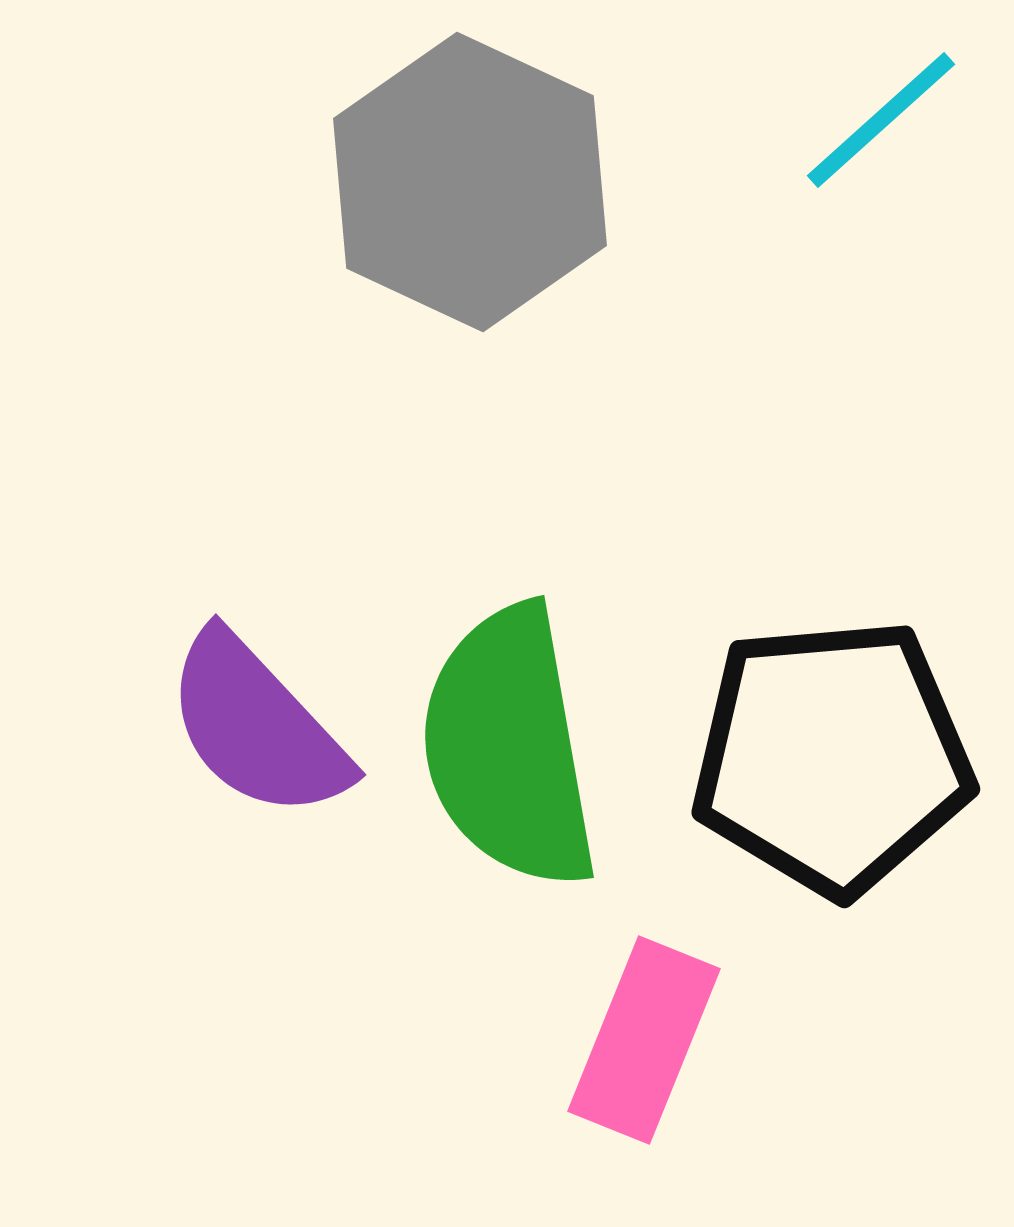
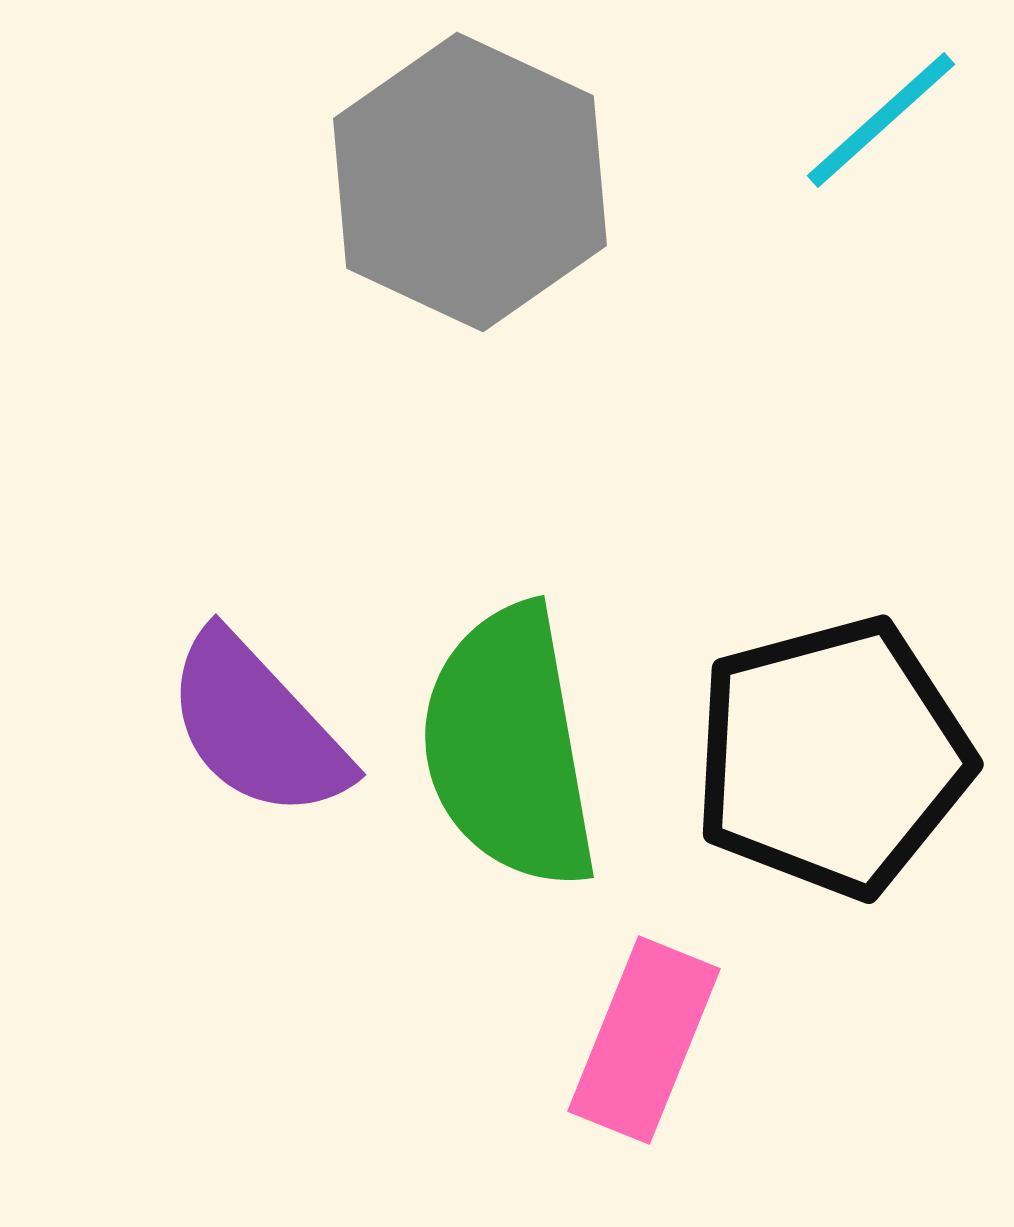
black pentagon: rotated 10 degrees counterclockwise
